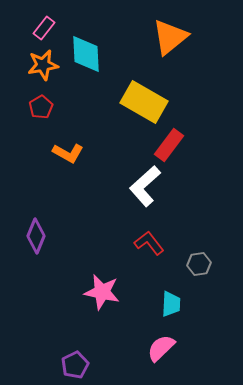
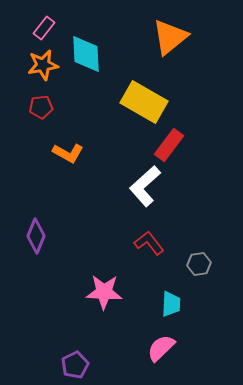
red pentagon: rotated 25 degrees clockwise
pink star: moved 2 px right; rotated 9 degrees counterclockwise
